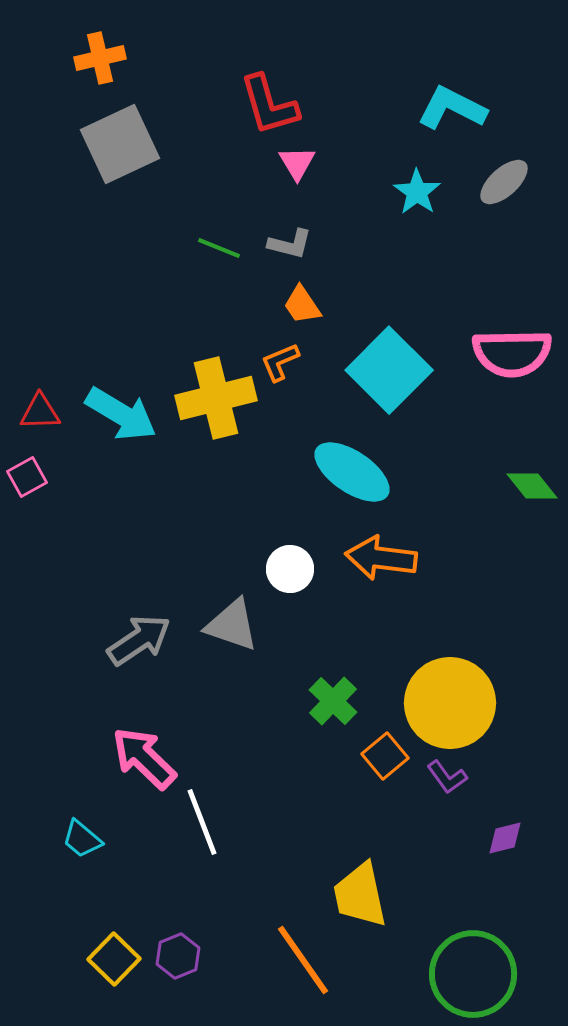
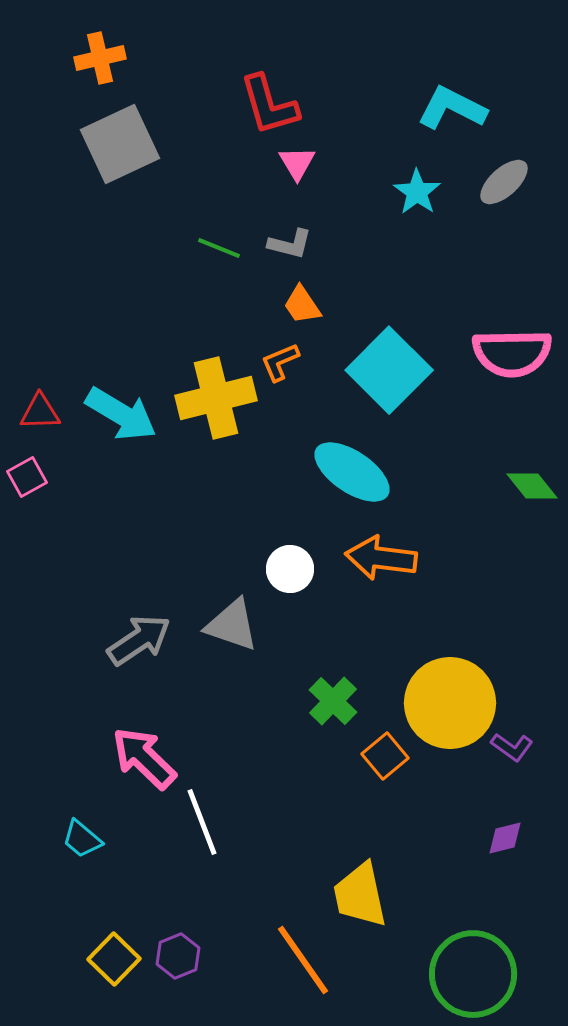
purple L-shape: moved 65 px right, 30 px up; rotated 18 degrees counterclockwise
